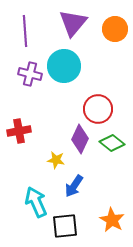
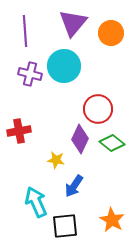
orange circle: moved 4 px left, 4 px down
